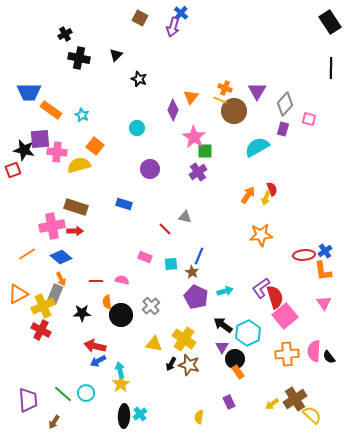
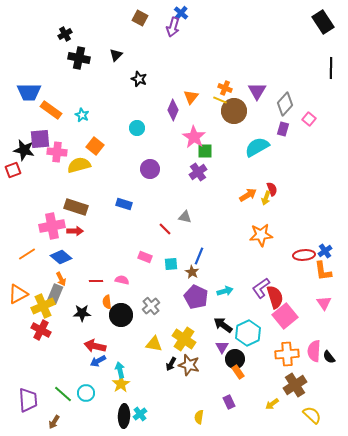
black rectangle at (330, 22): moved 7 px left
pink square at (309, 119): rotated 24 degrees clockwise
orange arrow at (248, 195): rotated 24 degrees clockwise
brown cross at (295, 399): moved 14 px up
